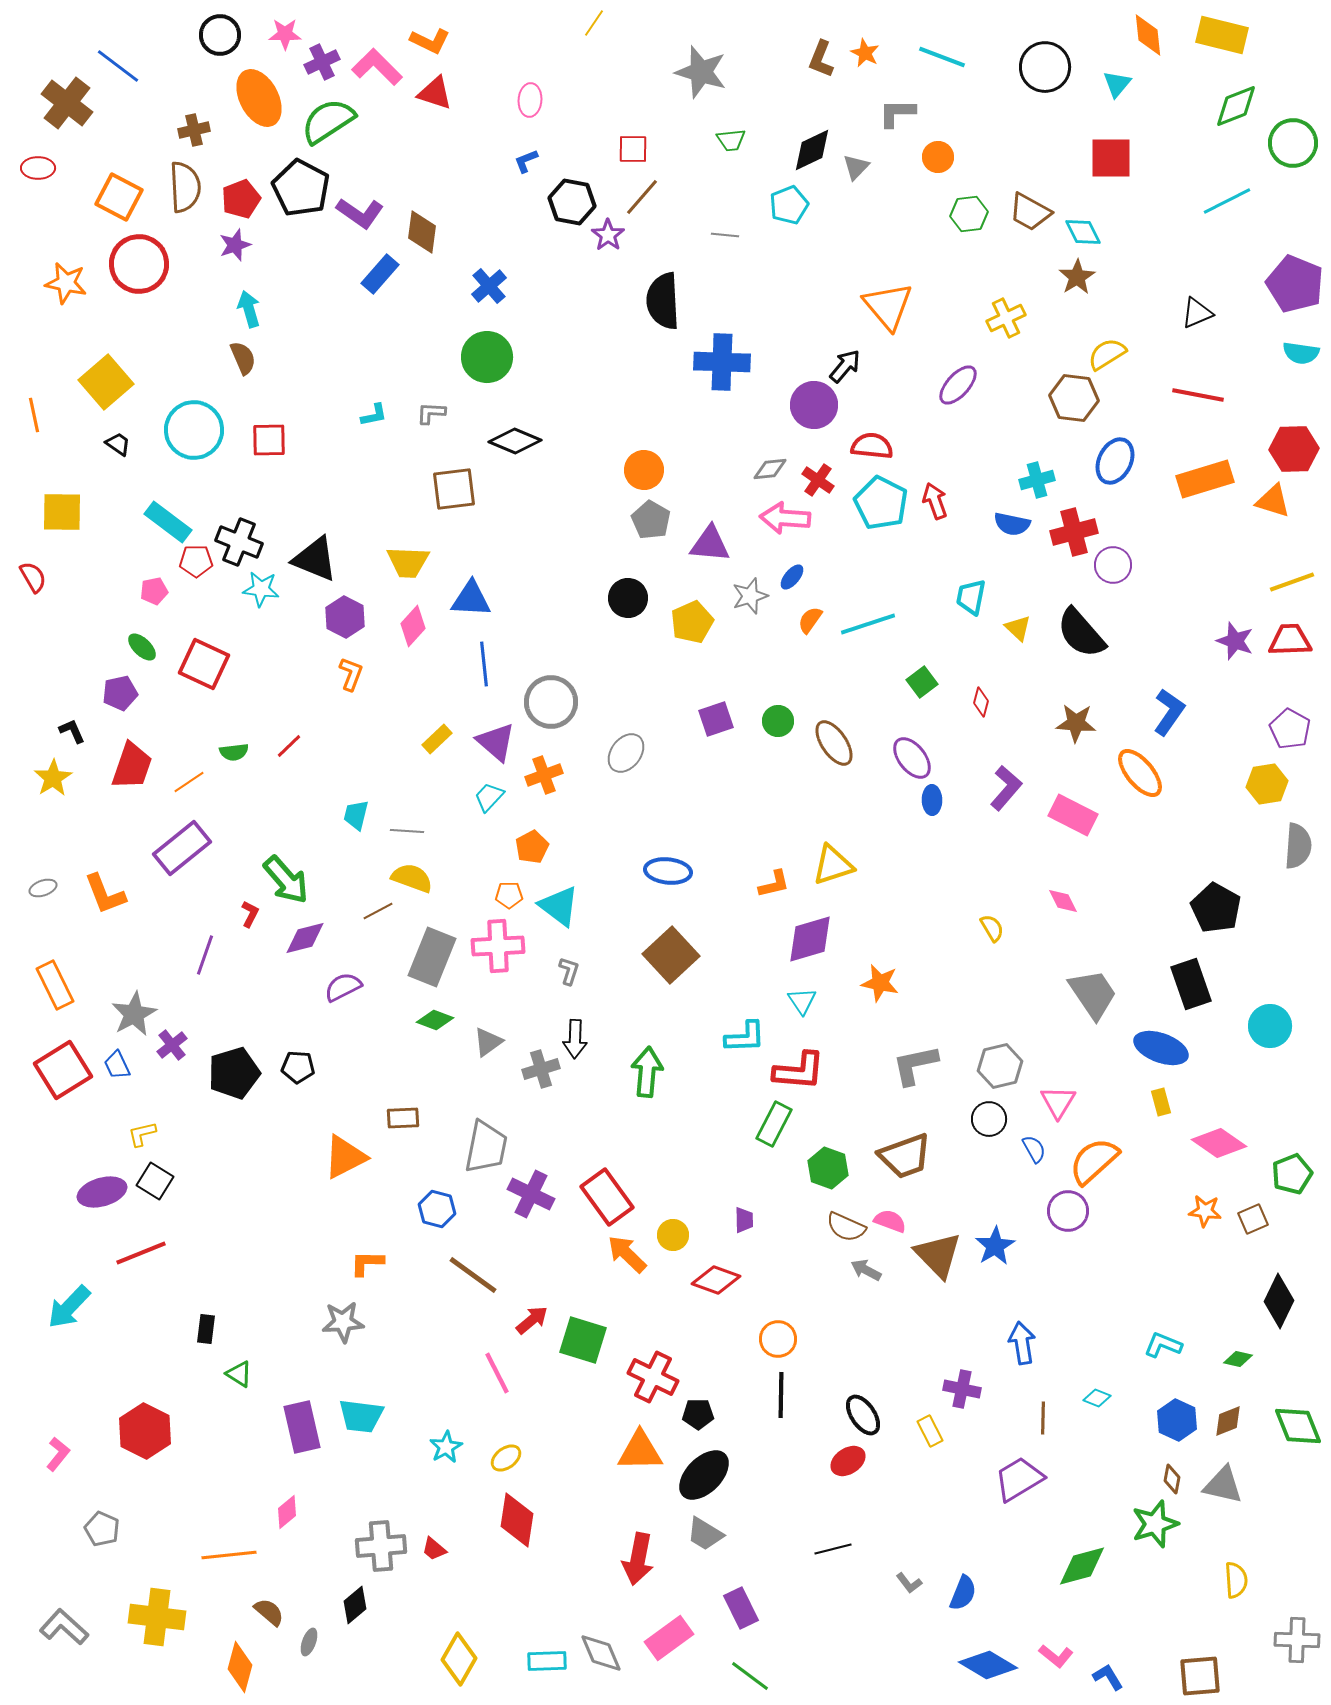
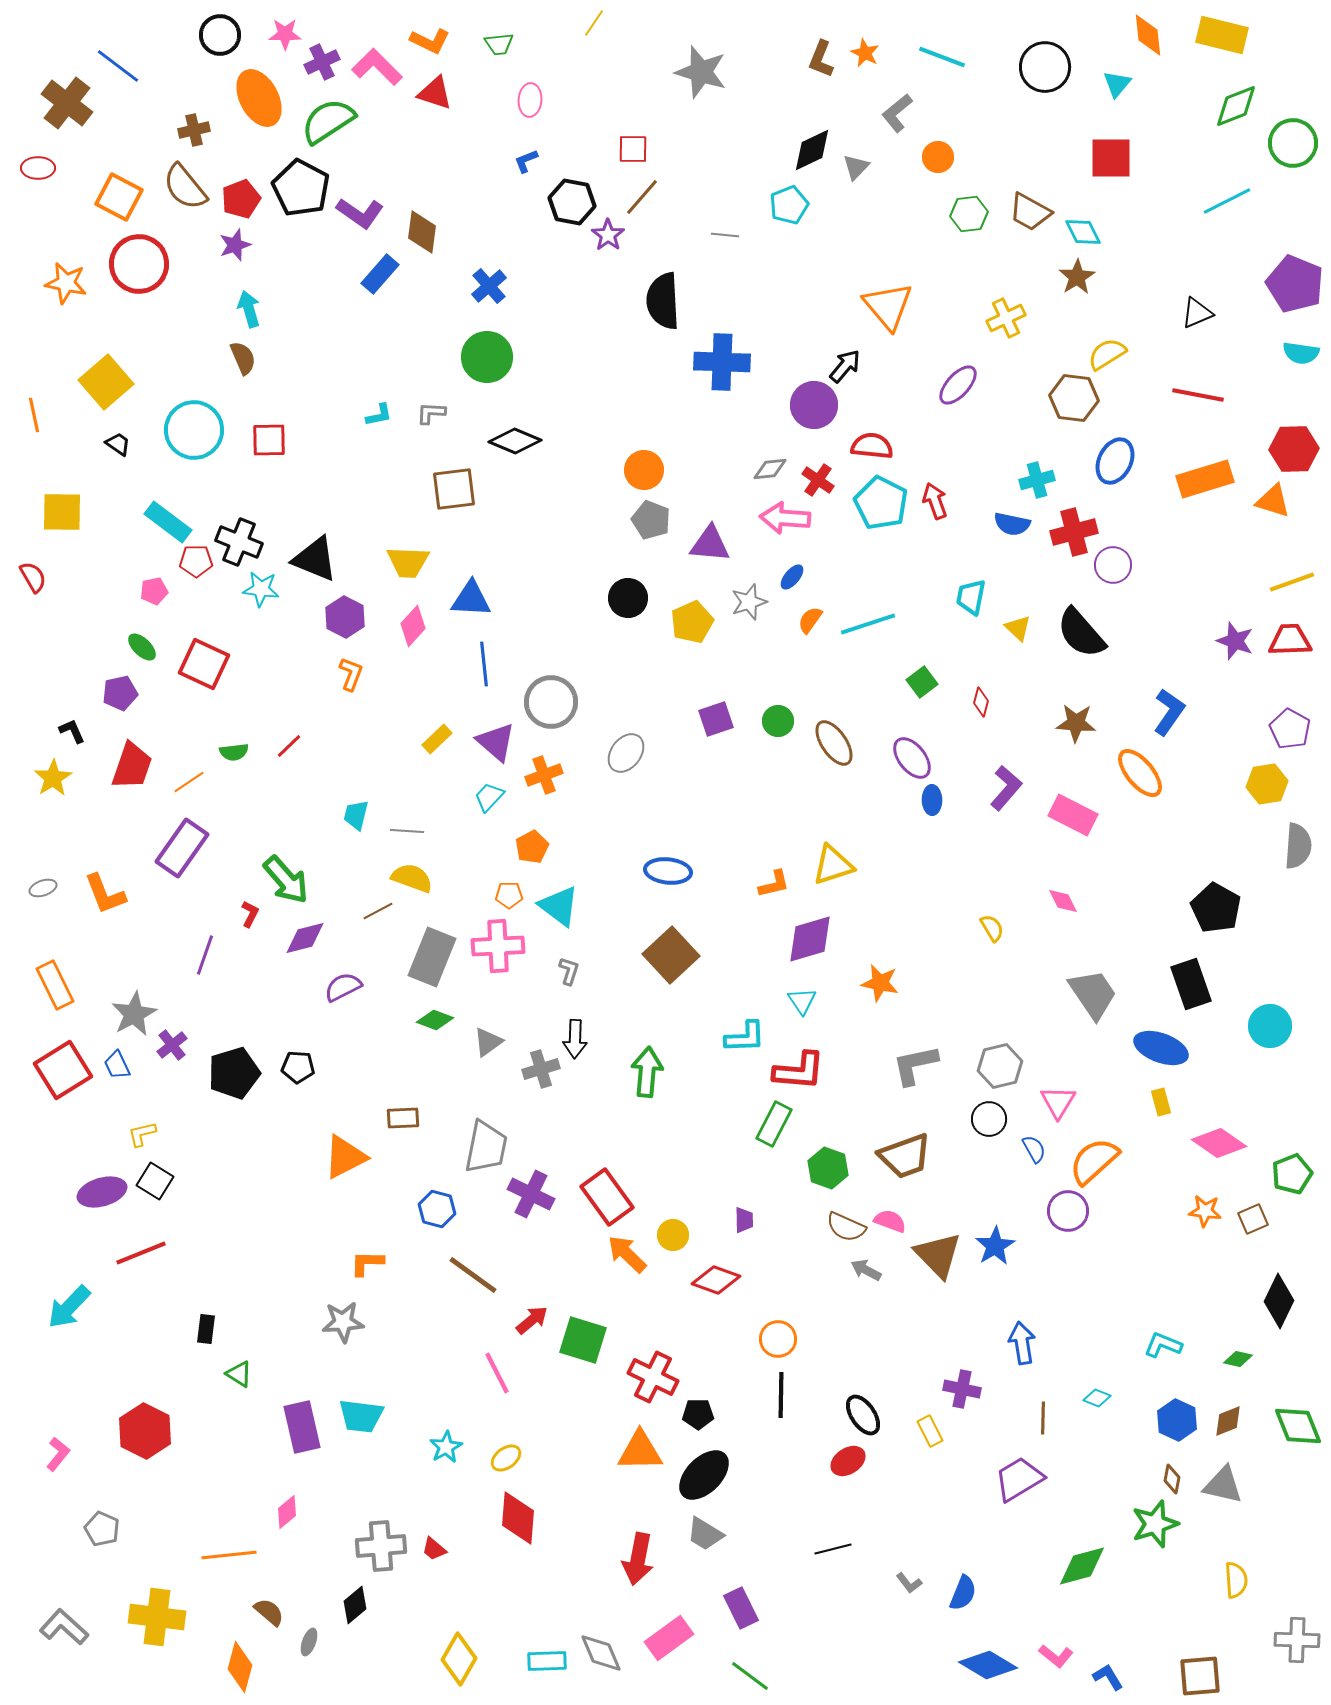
gray L-shape at (897, 113): rotated 39 degrees counterclockwise
green trapezoid at (731, 140): moved 232 px left, 96 px up
brown semicircle at (185, 187): rotated 144 degrees clockwise
cyan L-shape at (374, 415): moved 5 px right
gray pentagon at (651, 520): rotated 9 degrees counterclockwise
gray star at (750, 596): moved 1 px left, 6 px down
purple rectangle at (182, 848): rotated 16 degrees counterclockwise
red diamond at (517, 1520): moved 1 px right, 2 px up; rotated 4 degrees counterclockwise
